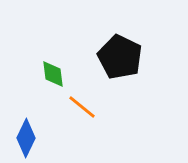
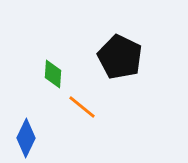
green diamond: rotated 12 degrees clockwise
